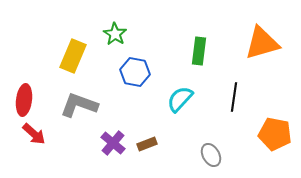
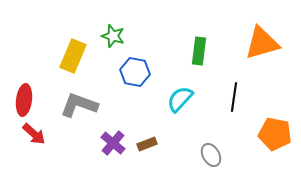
green star: moved 2 px left, 2 px down; rotated 15 degrees counterclockwise
